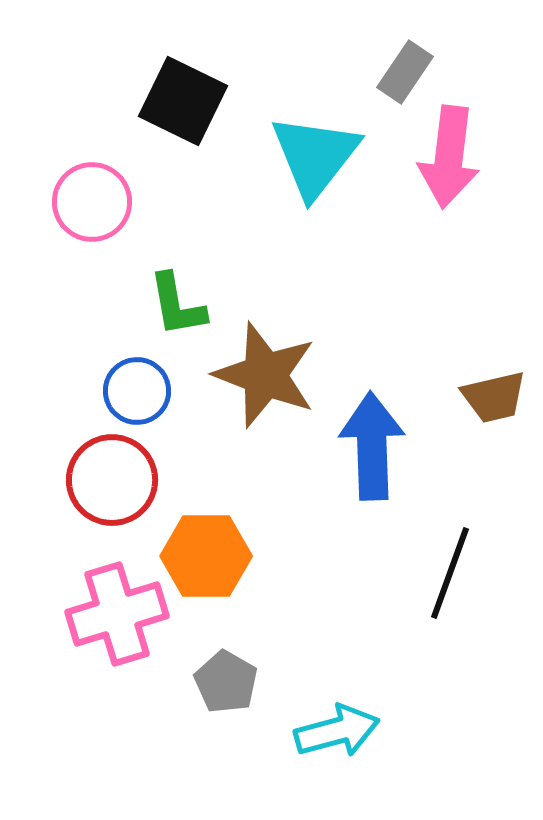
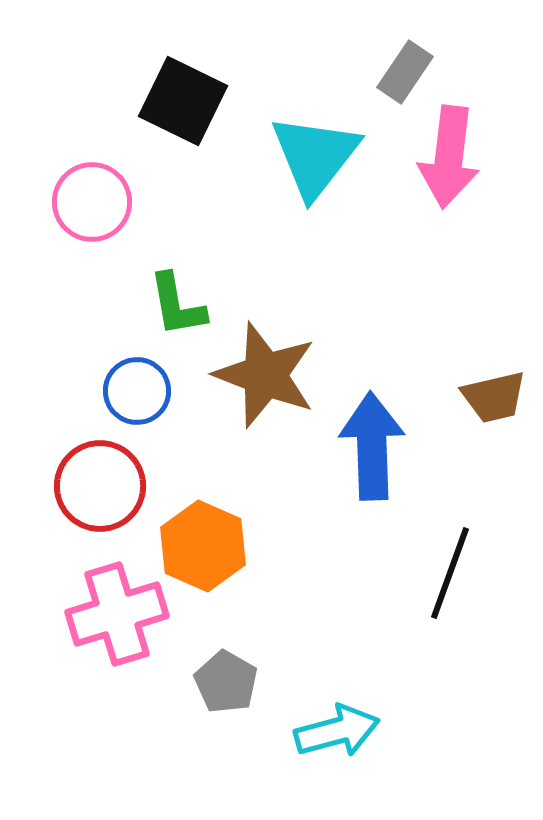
red circle: moved 12 px left, 6 px down
orange hexagon: moved 3 px left, 10 px up; rotated 24 degrees clockwise
